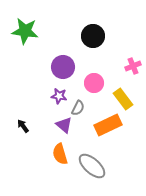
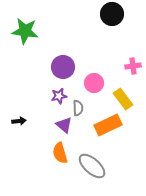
black circle: moved 19 px right, 22 px up
pink cross: rotated 14 degrees clockwise
purple star: rotated 21 degrees counterclockwise
gray semicircle: rotated 28 degrees counterclockwise
black arrow: moved 4 px left, 5 px up; rotated 120 degrees clockwise
orange semicircle: moved 1 px up
